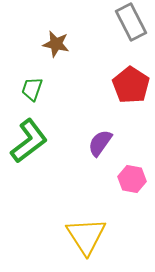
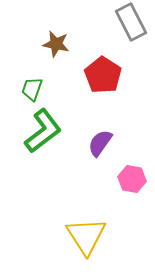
red pentagon: moved 28 px left, 10 px up
green L-shape: moved 14 px right, 10 px up
